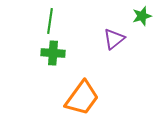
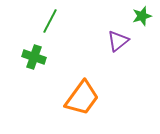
green line: rotated 20 degrees clockwise
purple triangle: moved 4 px right, 2 px down
green cross: moved 19 px left, 4 px down; rotated 15 degrees clockwise
